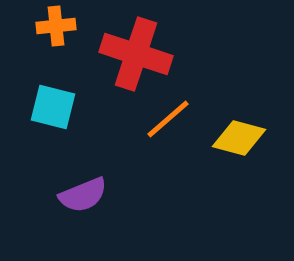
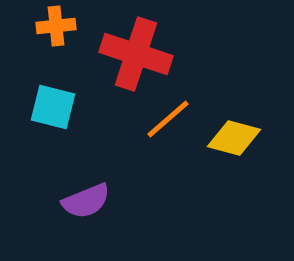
yellow diamond: moved 5 px left
purple semicircle: moved 3 px right, 6 px down
